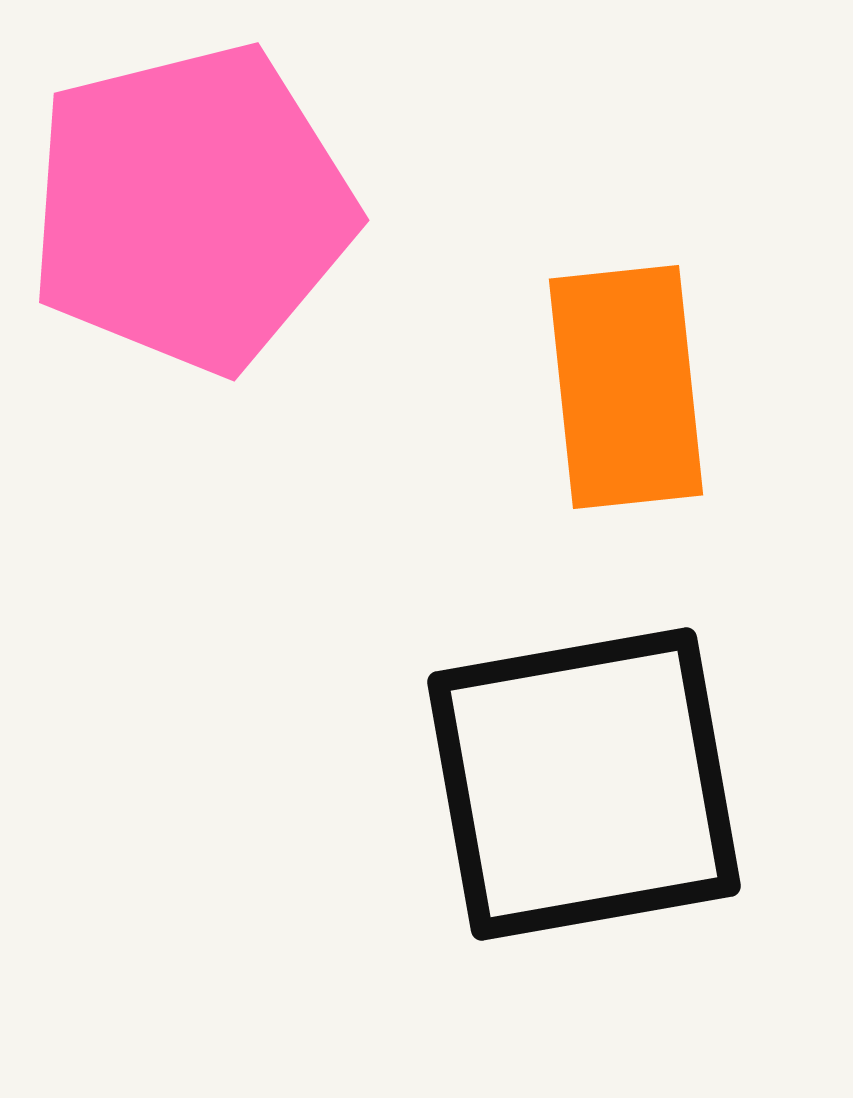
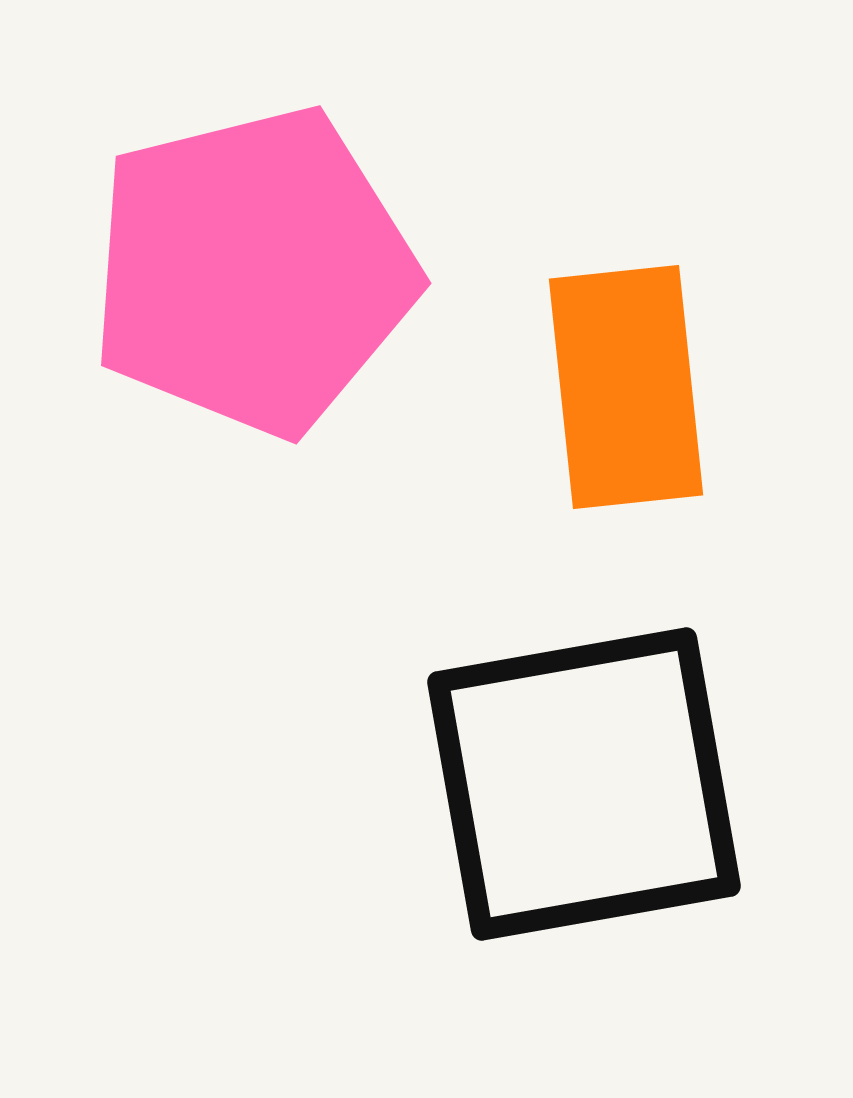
pink pentagon: moved 62 px right, 63 px down
